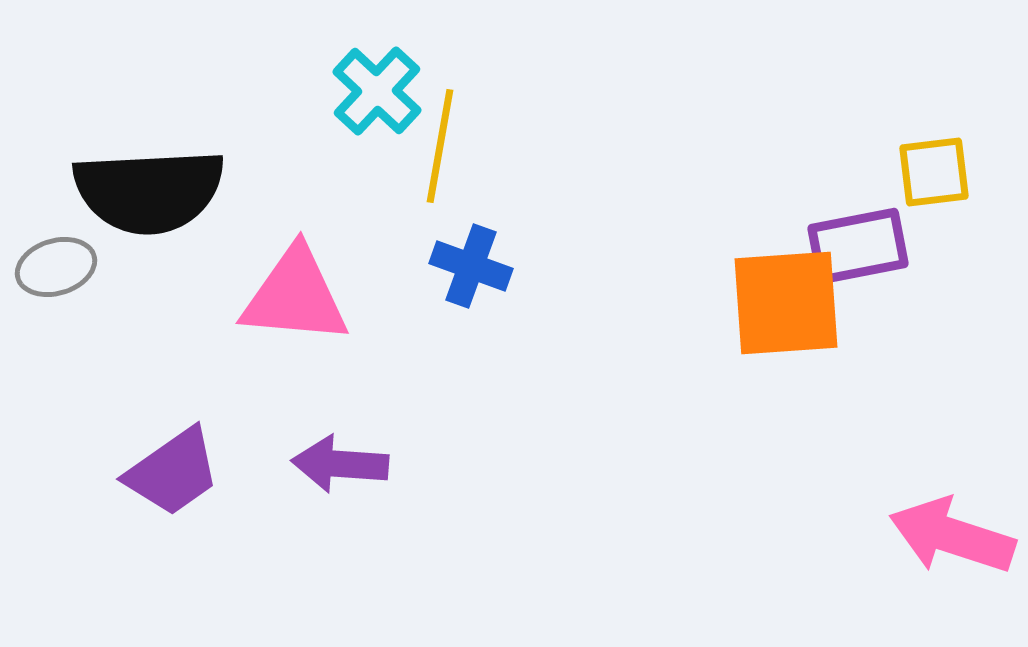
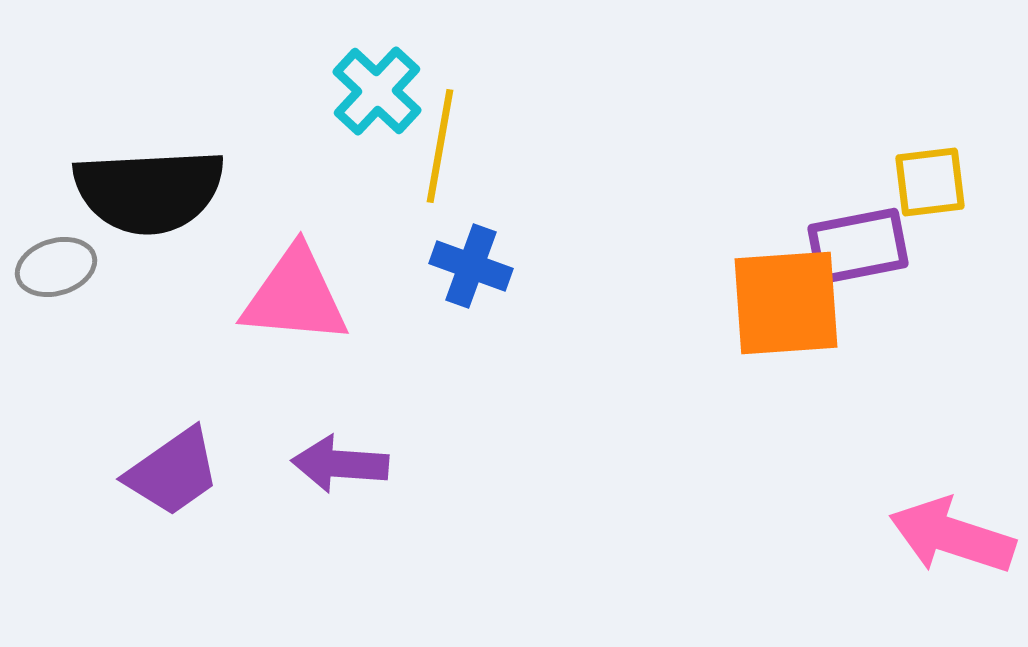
yellow square: moved 4 px left, 10 px down
